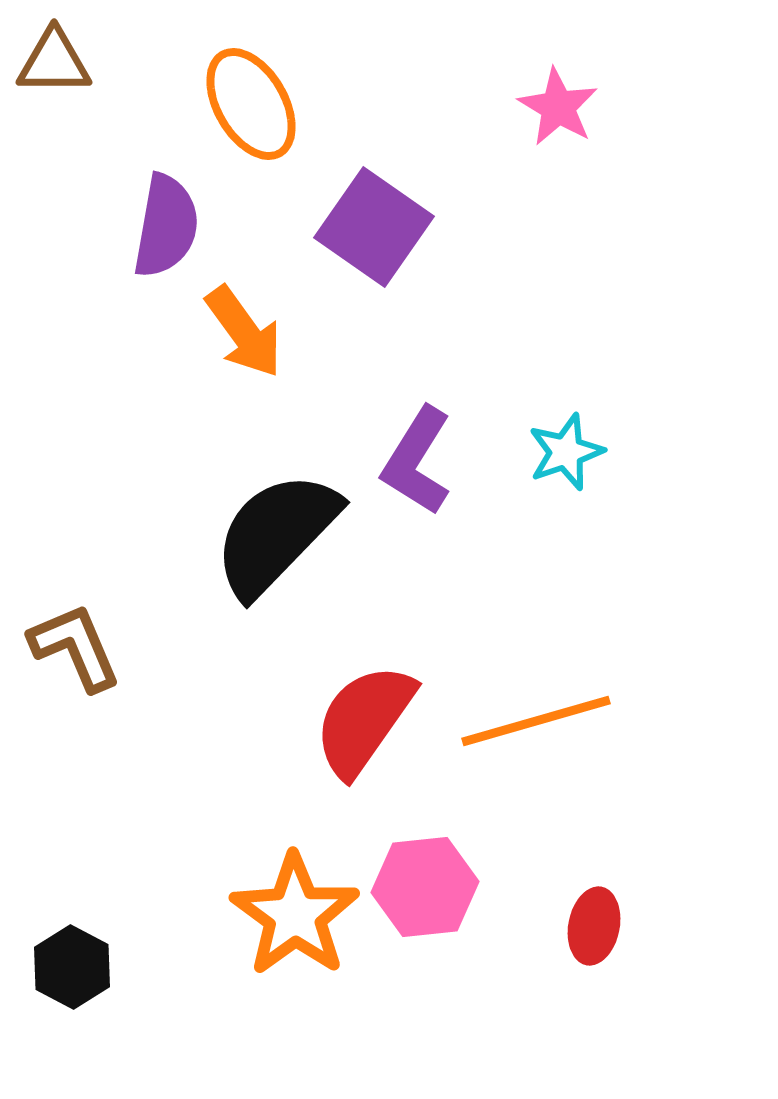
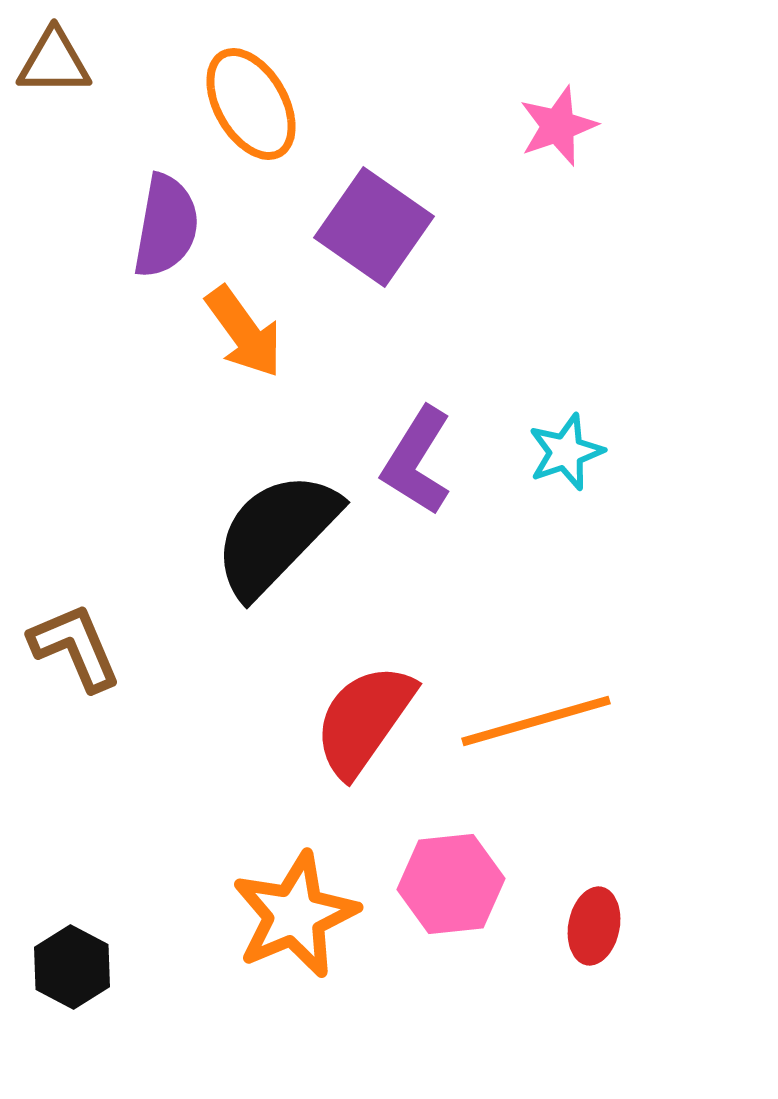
pink star: moved 19 px down; rotated 22 degrees clockwise
pink hexagon: moved 26 px right, 3 px up
orange star: rotated 13 degrees clockwise
